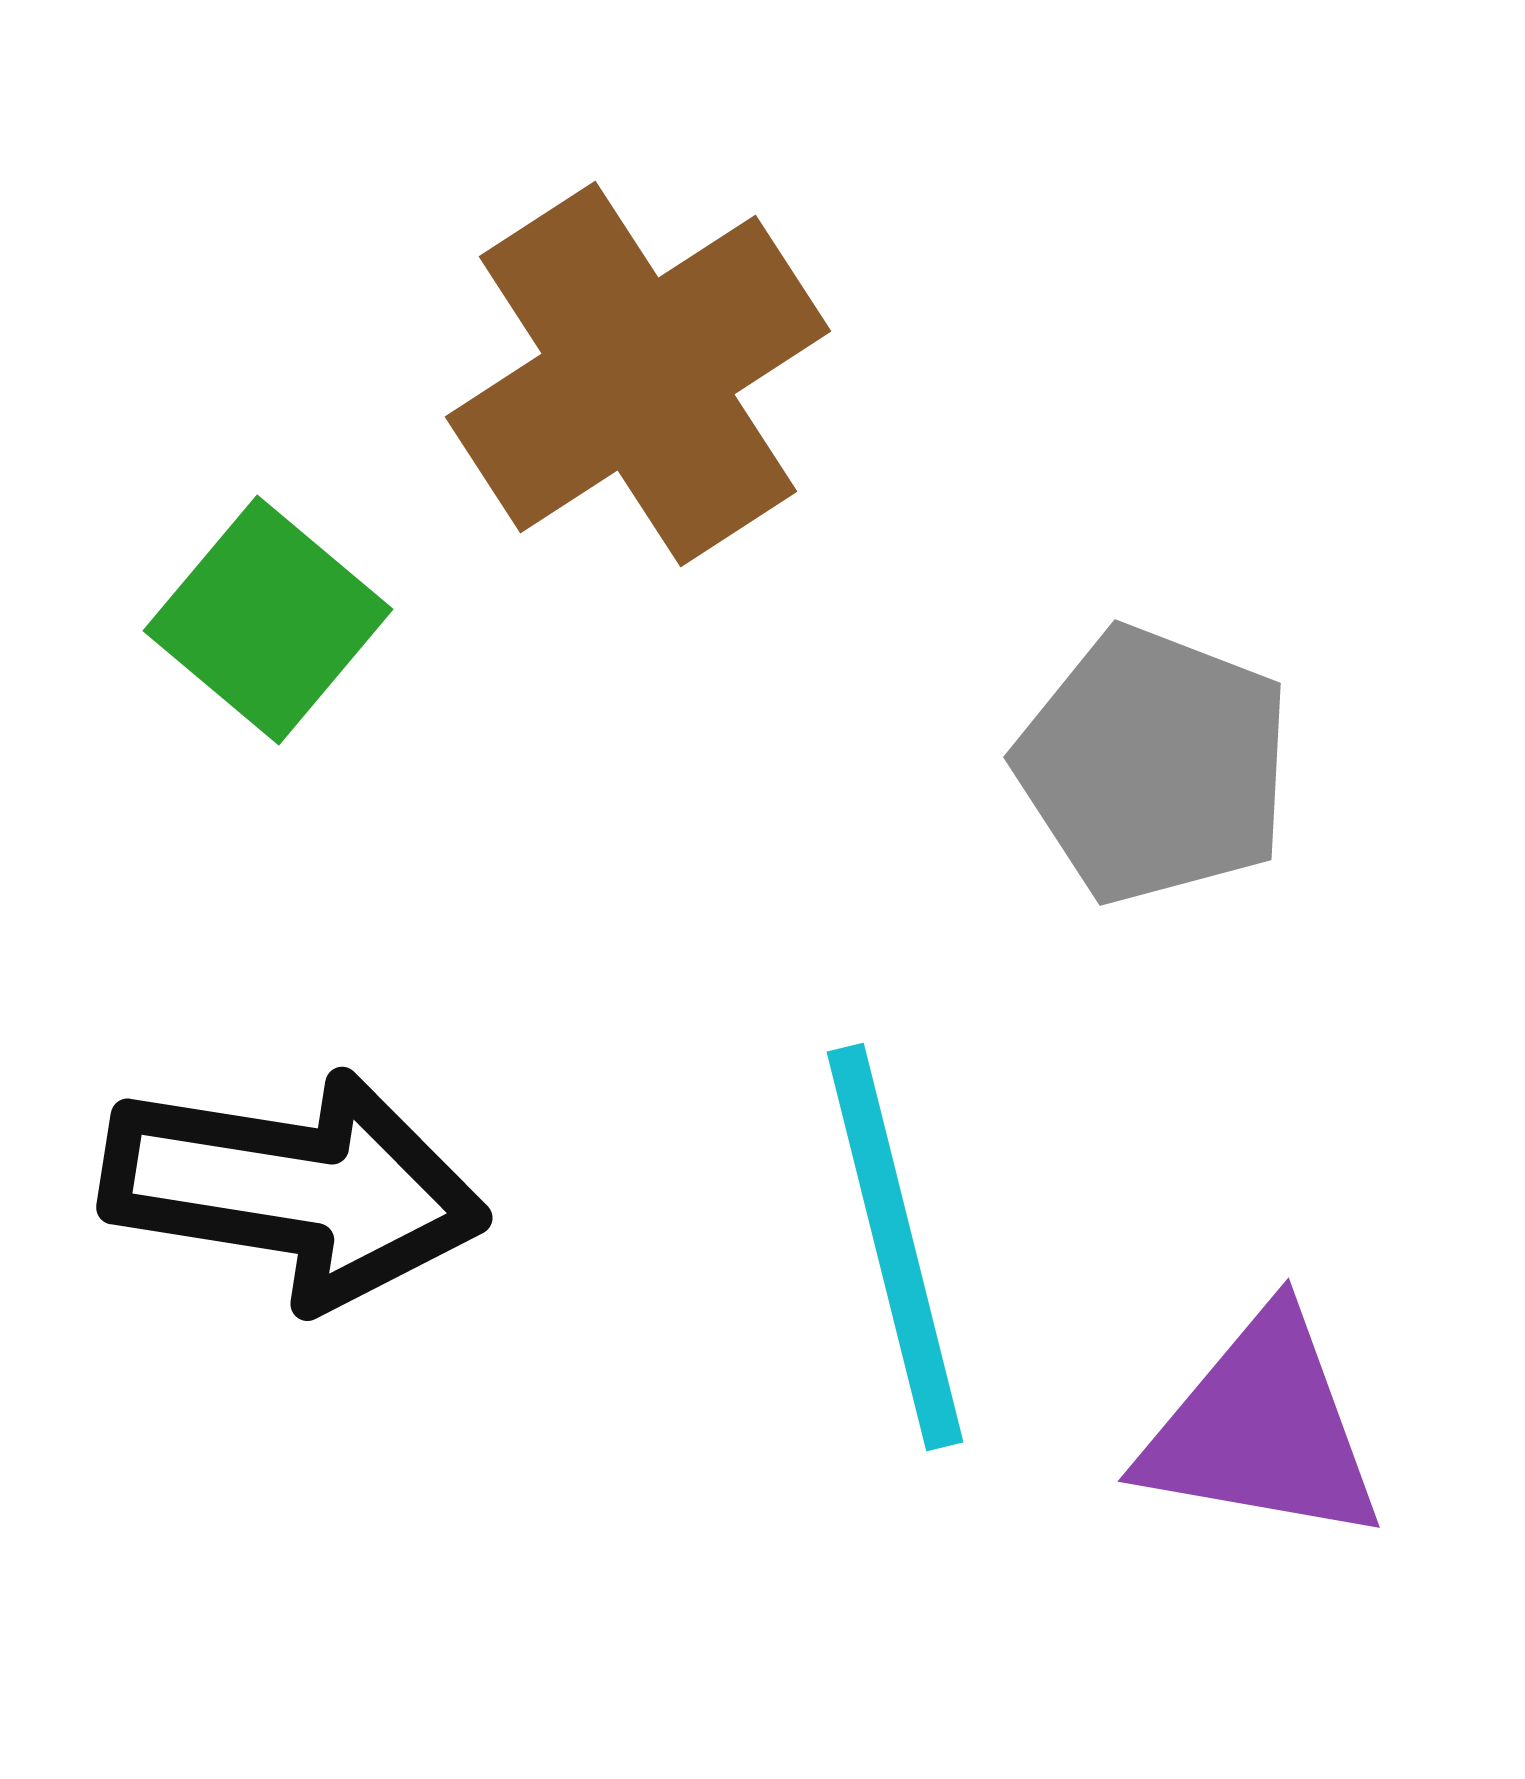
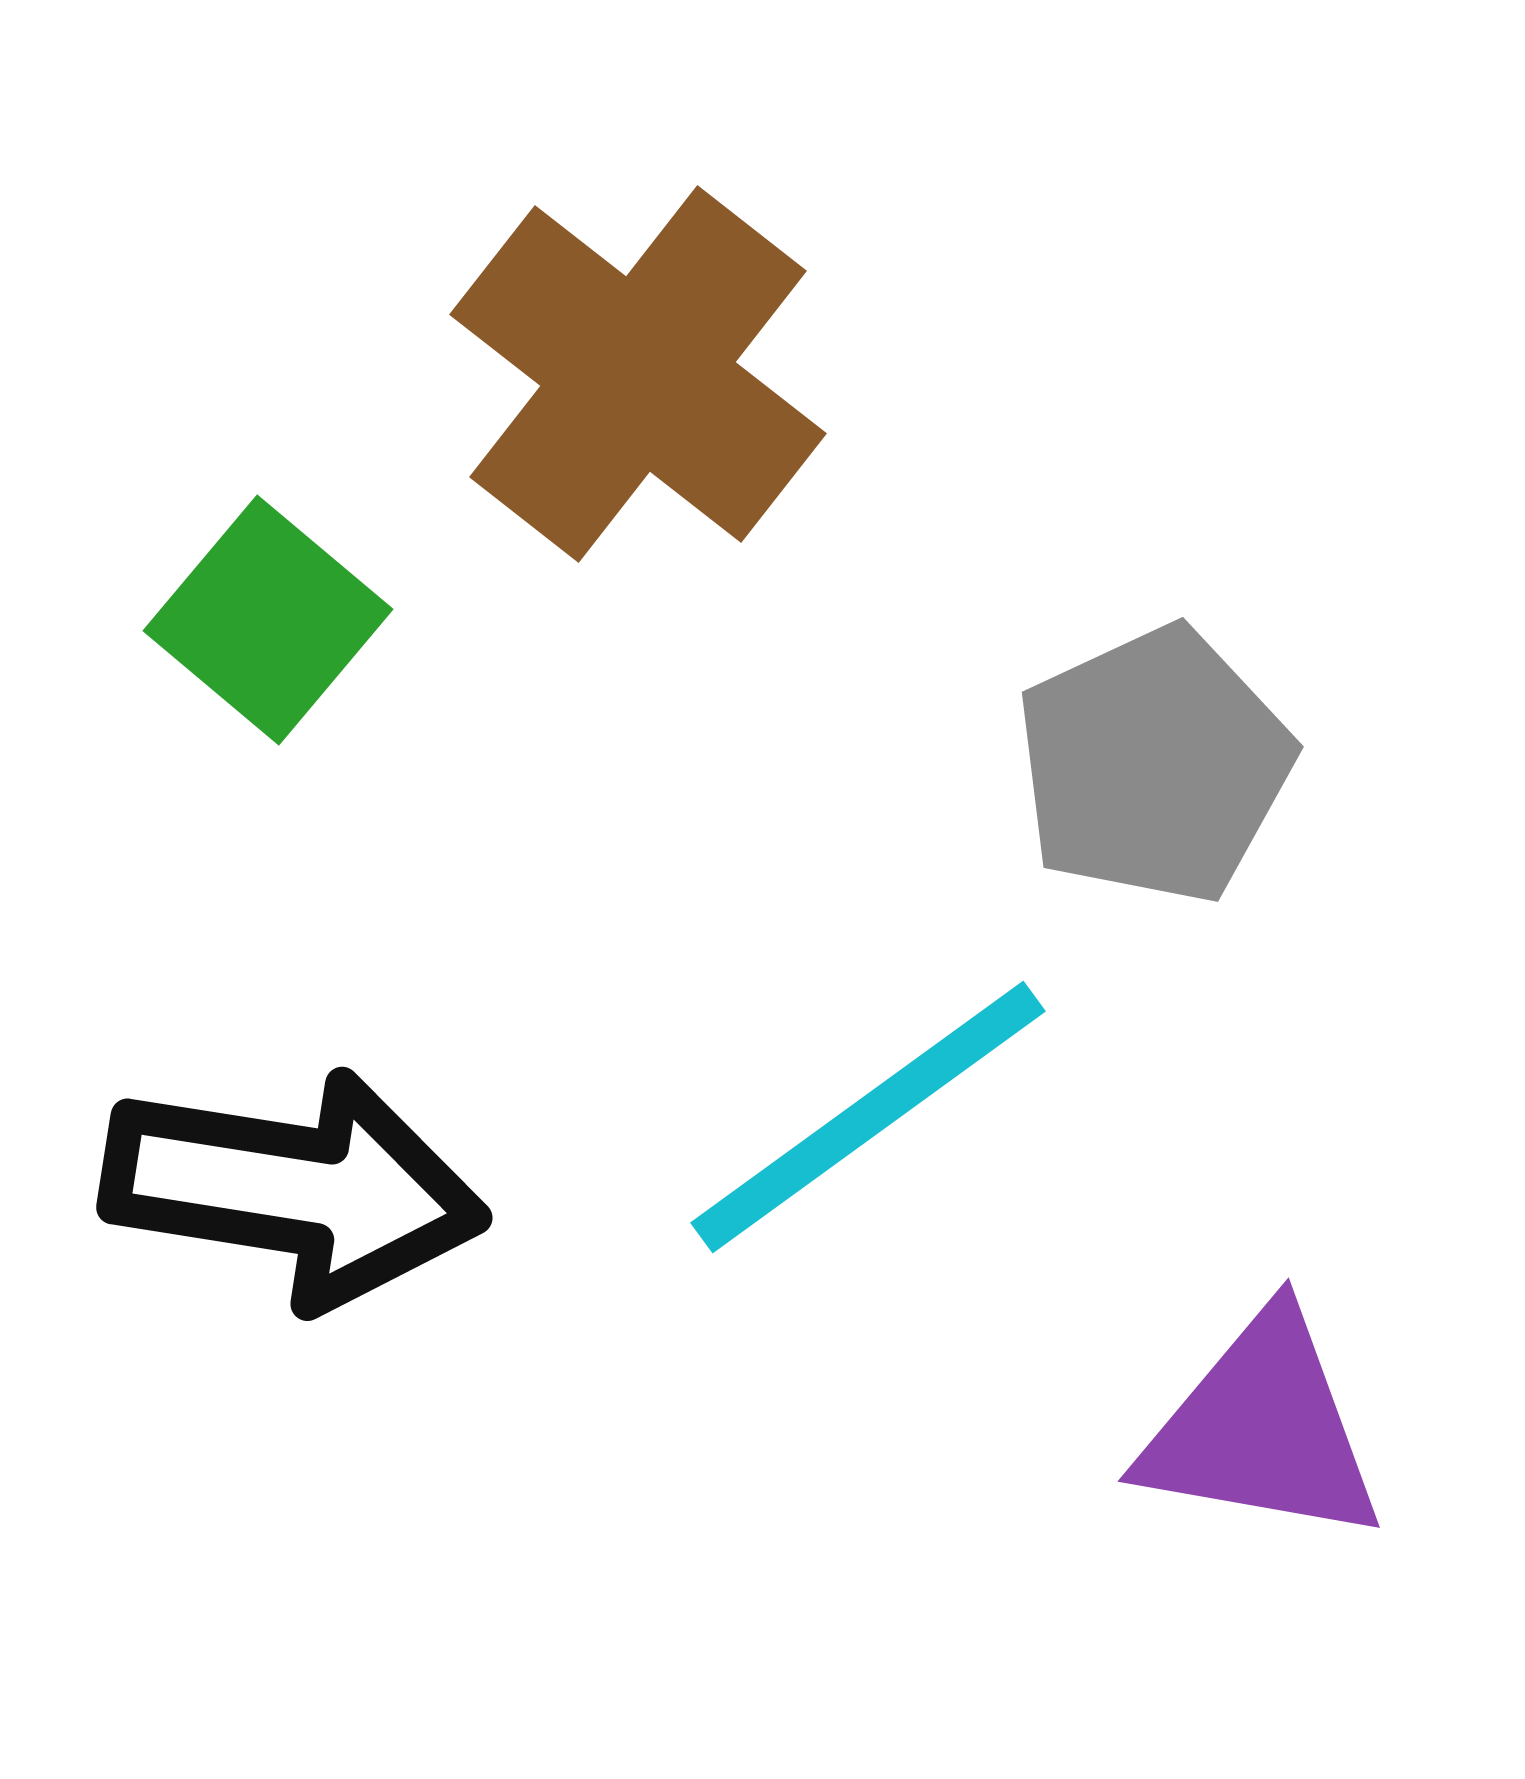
brown cross: rotated 19 degrees counterclockwise
gray pentagon: rotated 26 degrees clockwise
cyan line: moved 27 px left, 130 px up; rotated 68 degrees clockwise
